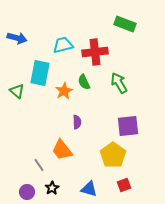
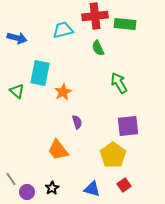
green rectangle: rotated 15 degrees counterclockwise
cyan trapezoid: moved 15 px up
red cross: moved 36 px up
green semicircle: moved 14 px right, 34 px up
orange star: moved 1 px left, 1 px down
purple semicircle: rotated 16 degrees counterclockwise
orange trapezoid: moved 4 px left
gray line: moved 28 px left, 14 px down
red square: rotated 16 degrees counterclockwise
blue triangle: moved 3 px right
